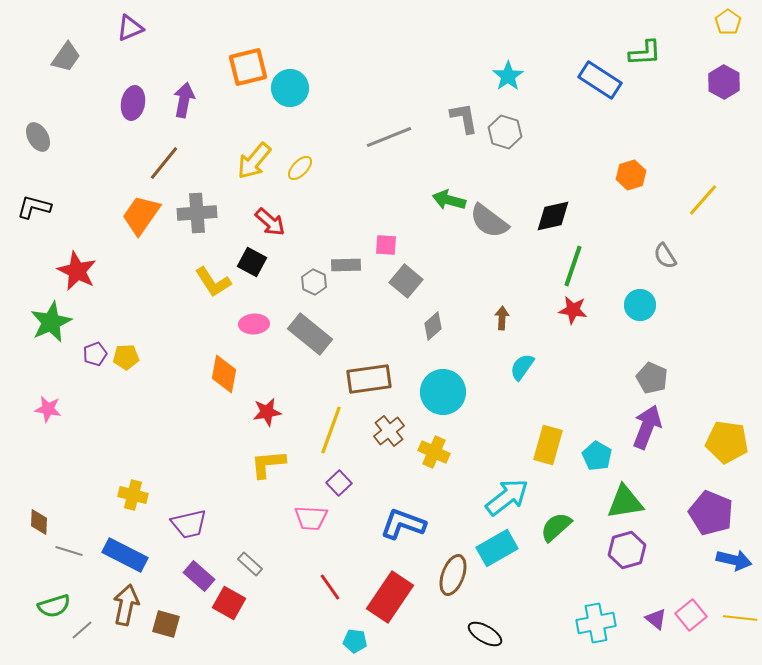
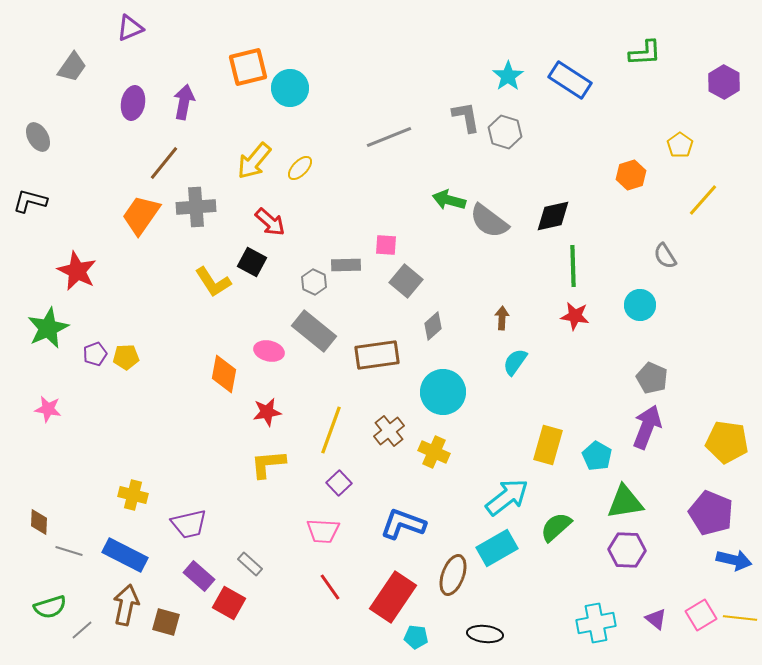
yellow pentagon at (728, 22): moved 48 px left, 123 px down
gray trapezoid at (66, 57): moved 6 px right, 10 px down
blue rectangle at (600, 80): moved 30 px left
purple arrow at (184, 100): moved 2 px down
gray L-shape at (464, 118): moved 2 px right, 1 px up
black L-shape at (34, 207): moved 4 px left, 6 px up
gray cross at (197, 213): moved 1 px left, 6 px up
green line at (573, 266): rotated 21 degrees counterclockwise
red star at (573, 310): moved 2 px right, 6 px down
green star at (51, 322): moved 3 px left, 6 px down
pink ellipse at (254, 324): moved 15 px right, 27 px down; rotated 16 degrees clockwise
gray rectangle at (310, 334): moved 4 px right, 3 px up
cyan semicircle at (522, 367): moved 7 px left, 5 px up
brown rectangle at (369, 379): moved 8 px right, 24 px up
pink trapezoid at (311, 518): moved 12 px right, 13 px down
purple hexagon at (627, 550): rotated 18 degrees clockwise
red rectangle at (390, 597): moved 3 px right
green semicircle at (54, 606): moved 4 px left, 1 px down
pink square at (691, 615): moved 10 px right; rotated 8 degrees clockwise
brown square at (166, 624): moved 2 px up
black ellipse at (485, 634): rotated 24 degrees counterclockwise
cyan pentagon at (355, 641): moved 61 px right, 4 px up
